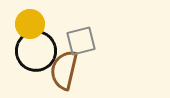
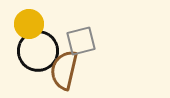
yellow circle: moved 1 px left
black circle: moved 2 px right
